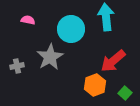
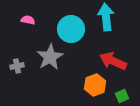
red arrow: rotated 64 degrees clockwise
green square: moved 3 px left, 3 px down; rotated 24 degrees clockwise
